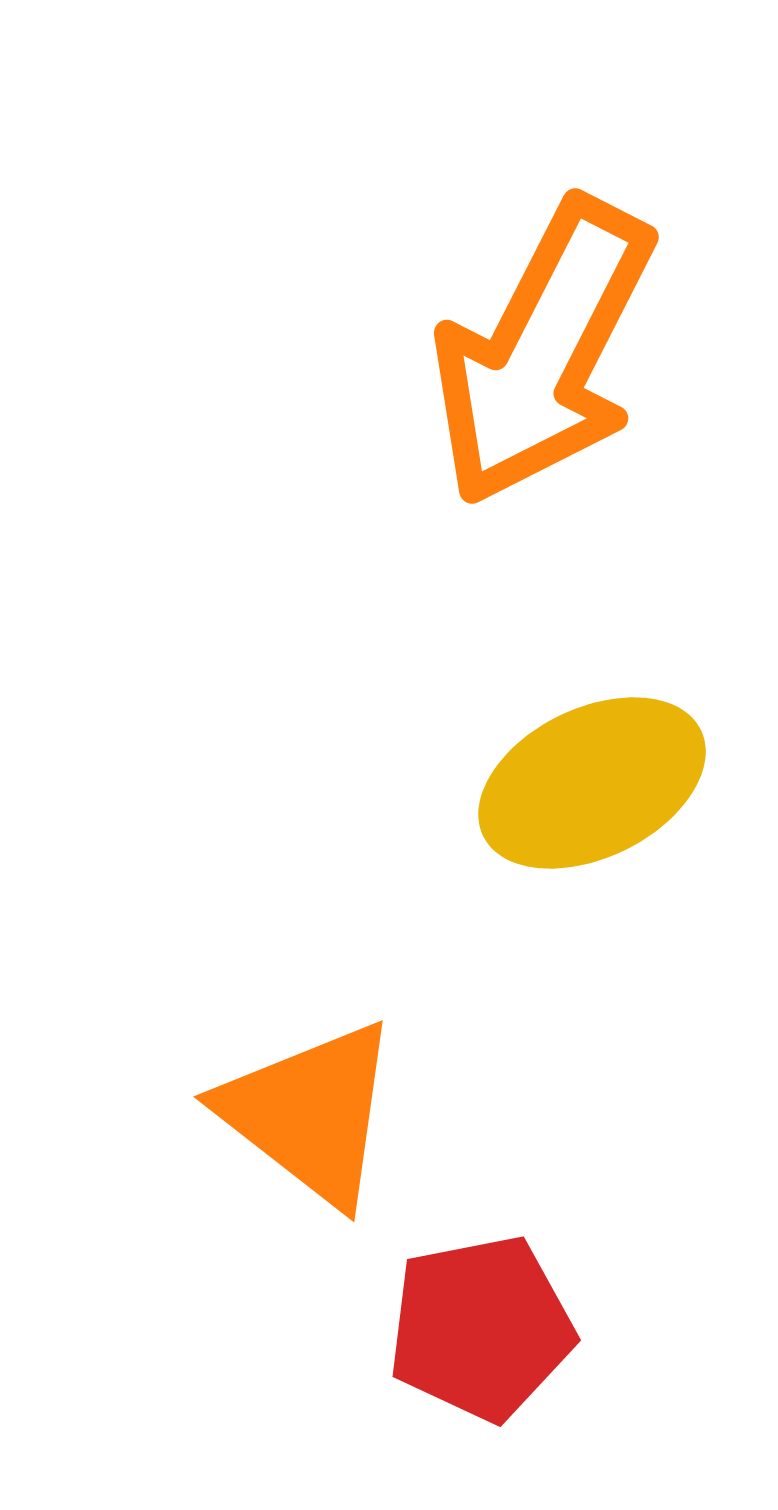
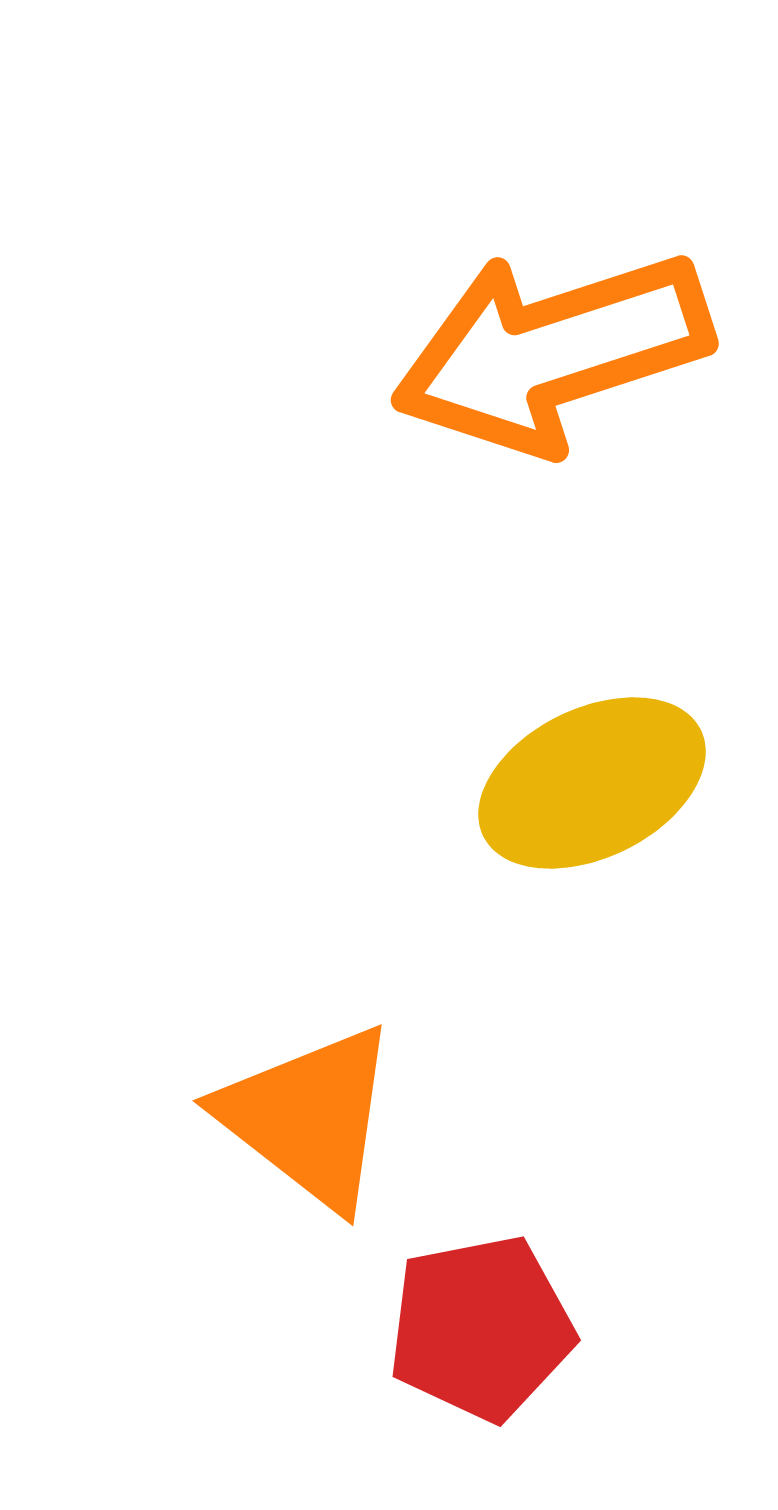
orange arrow: moved 9 px right; rotated 45 degrees clockwise
orange triangle: moved 1 px left, 4 px down
